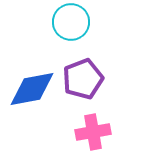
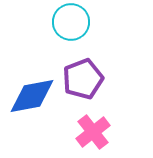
blue diamond: moved 7 px down
pink cross: rotated 28 degrees counterclockwise
